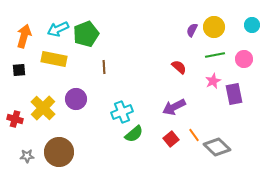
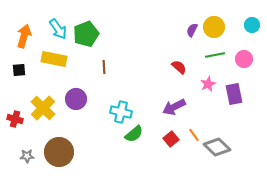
cyan arrow: rotated 100 degrees counterclockwise
pink star: moved 5 px left, 3 px down
cyan cross: moved 1 px left; rotated 35 degrees clockwise
